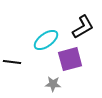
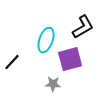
cyan ellipse: rotated 35 degrees counterclockwise
black line: rotated 54 degrees counterclockwise
